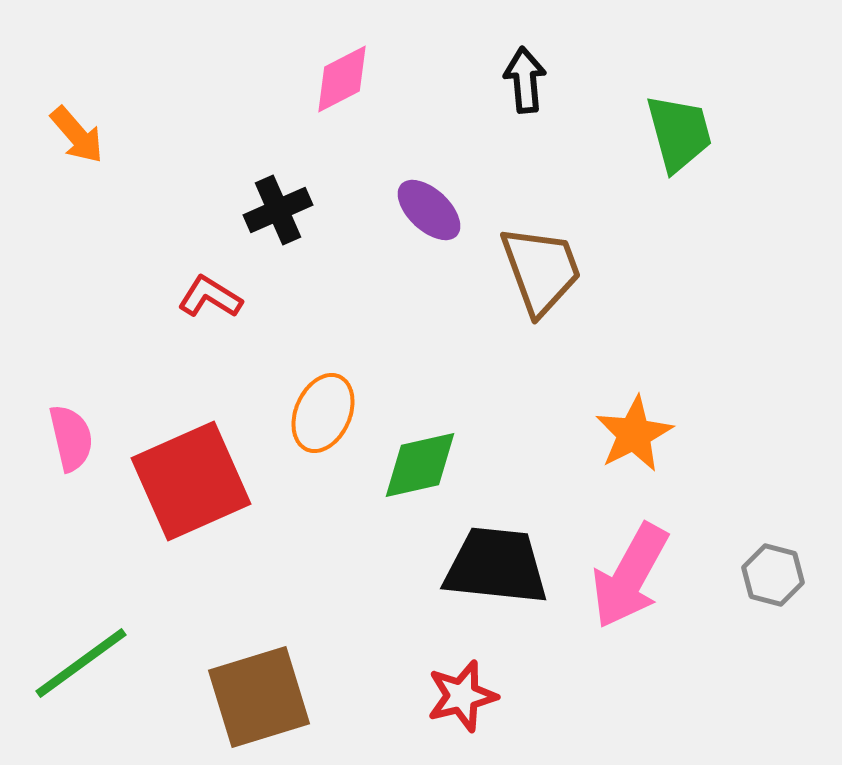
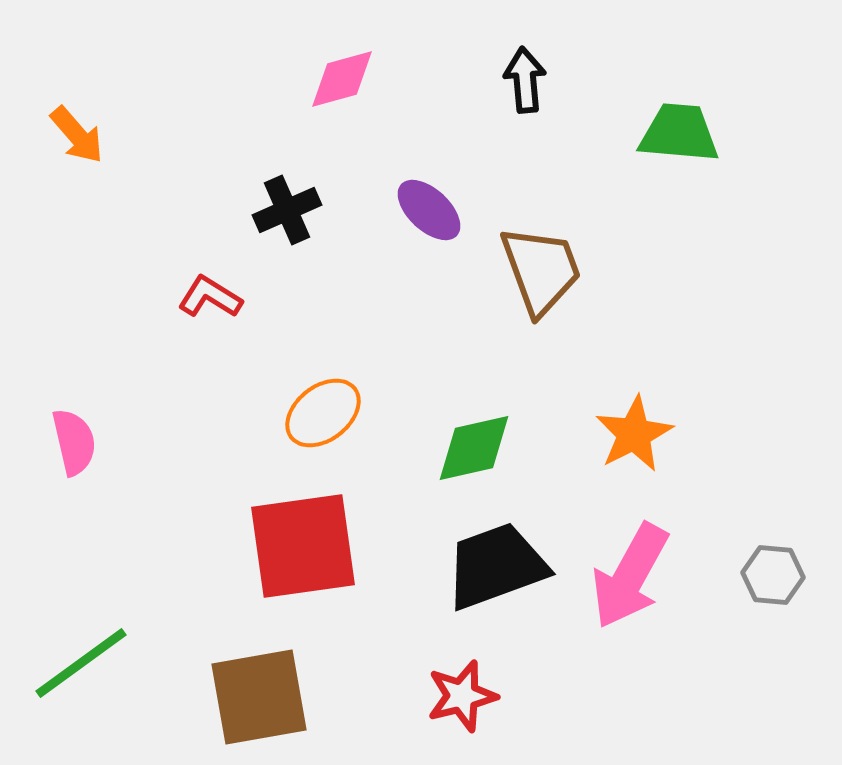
pink diamond: rotated 12 degrees clockwise
green trapezoid: rotated 70 degrees counterclockwise
black cross: moved 9 px right
orange ellipse: rotated 28 degrees clockwise
pink semicircle: moved 3 px right, 4 px down
green diamond: moved 54 px right, 17 px up
red square: moved 112 px right, 65 px down; rotated 16 degrees clockwise
black trapezoid: rotated 26 degrees counterclockwise
gray hexagon: rotated 10 degrees counterclockwise
brown square: rotated 7 degrees clockwise
